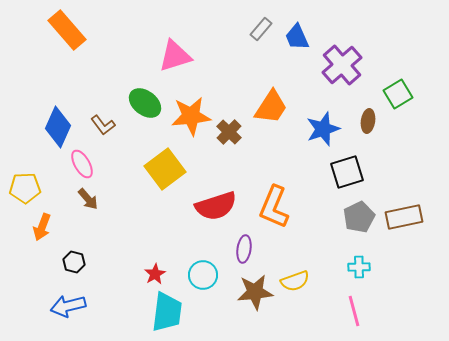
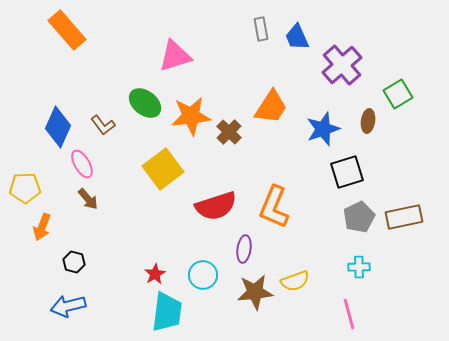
gray rectangle: rotated 50 degrees counterclockwise
yellow square: moved 2 px left
pink line: moved 5 px left, 3 px down
